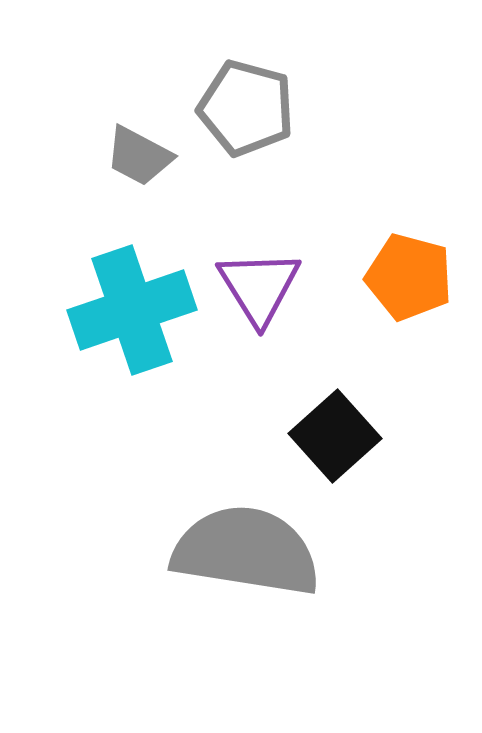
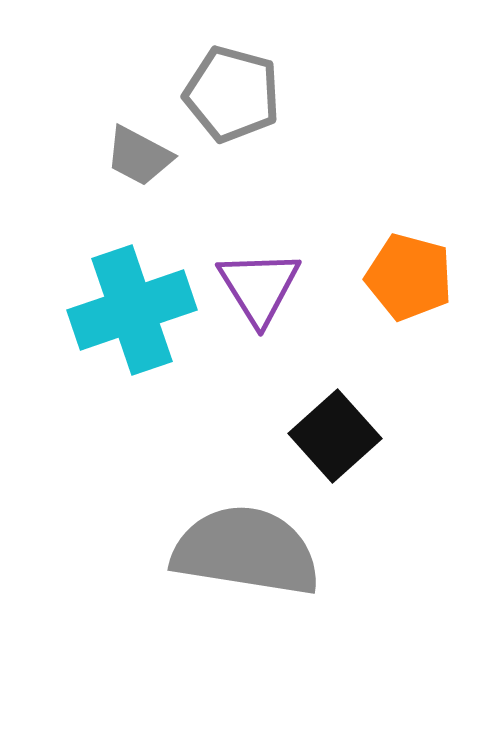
gray pentagon: moved 14 px left, 14 px up
